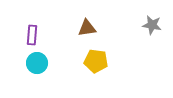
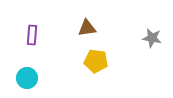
gray star: moved 13 px down
cyan circle: moved 10 px left, 15 px down
